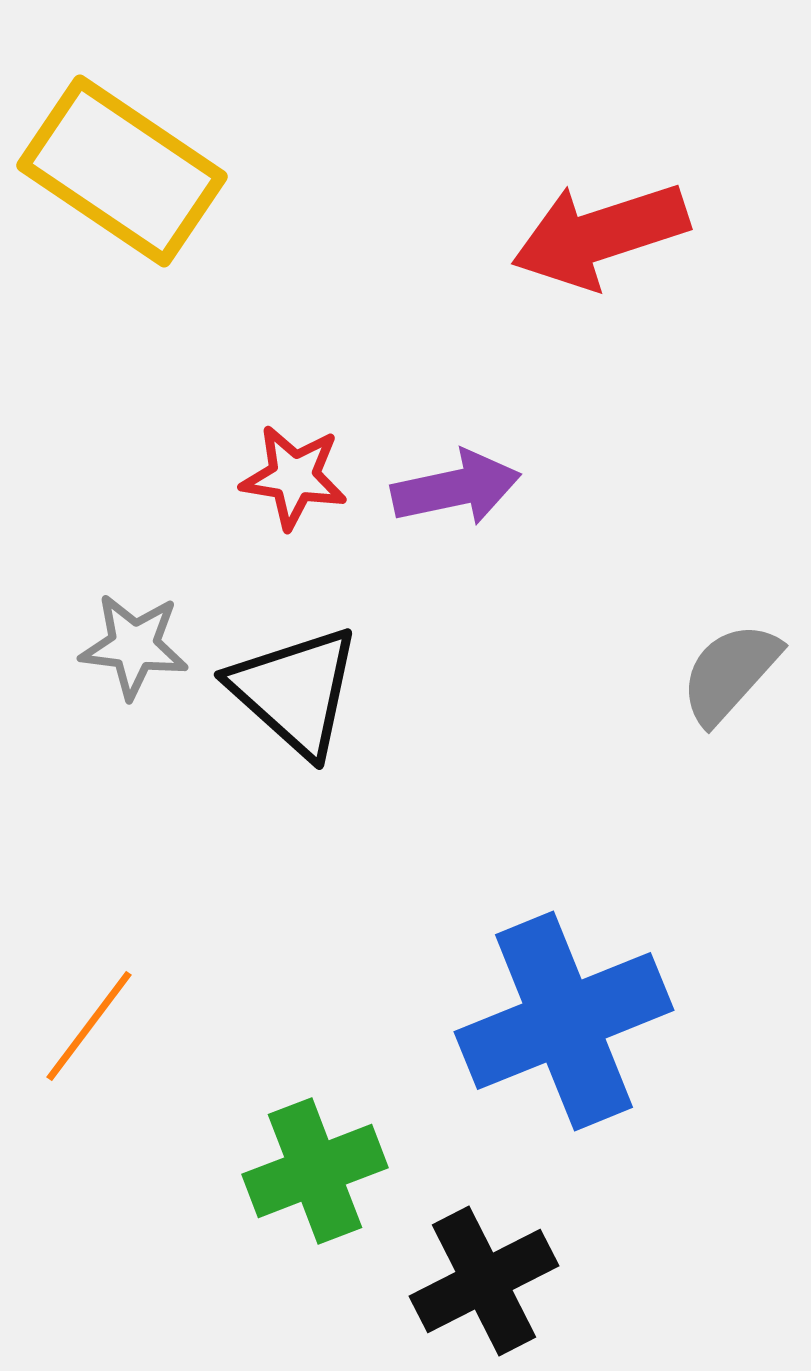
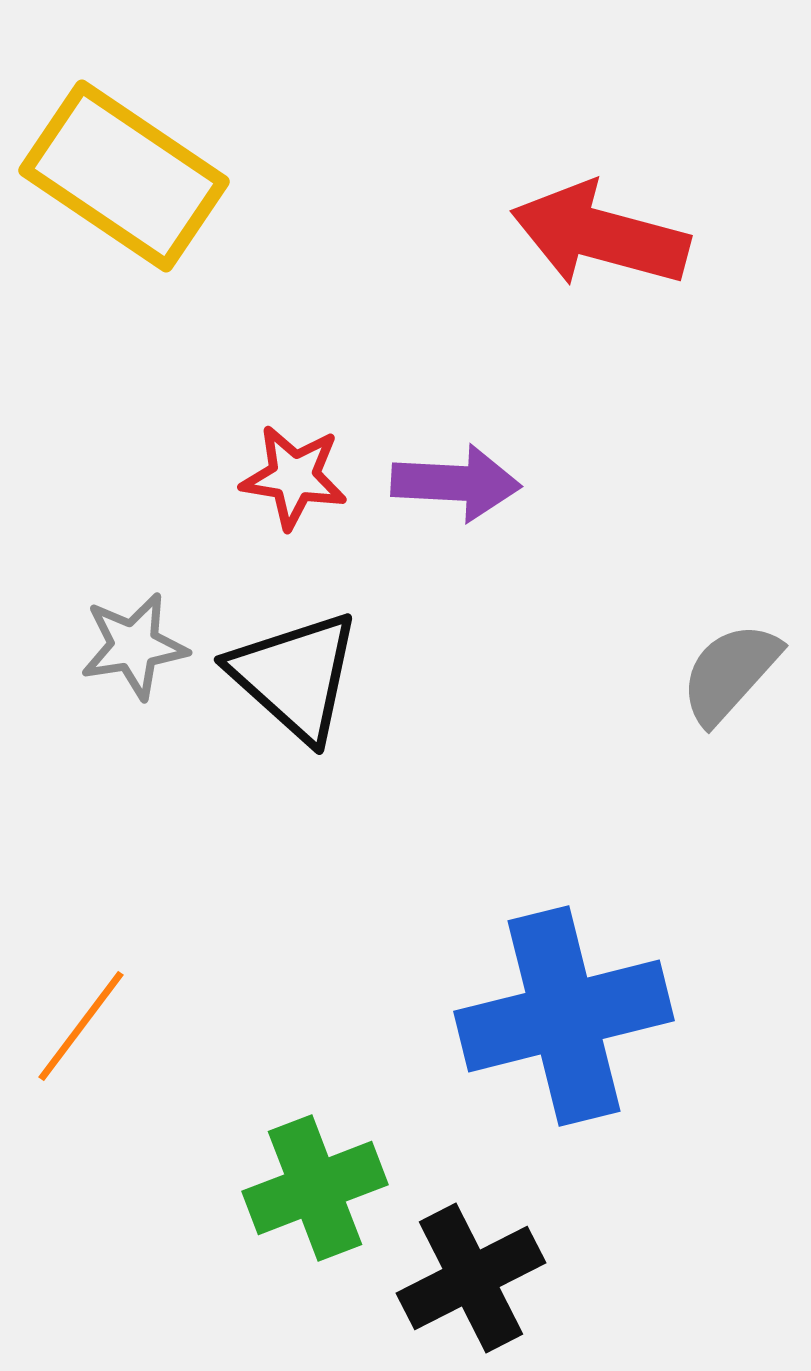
yellow rectangle: moved 2 px right, 5 px down
red arrow: rotated 33 degrees clockwise
purple arrow: moved 5 px up; rotated 15 degrees clockwise
gray star: rotated 16 degrees counterclockwise
black triangle: moved 15 px up
blue cross: moved 5 px up; rotated 8 degrees clockwise
orange line: moved 8 px left
green cross: moved 17 px down
black cross: moved 13 px left, 3 px up
